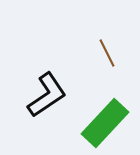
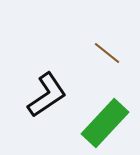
brown line: rotated 24 degrees counterclockwise
